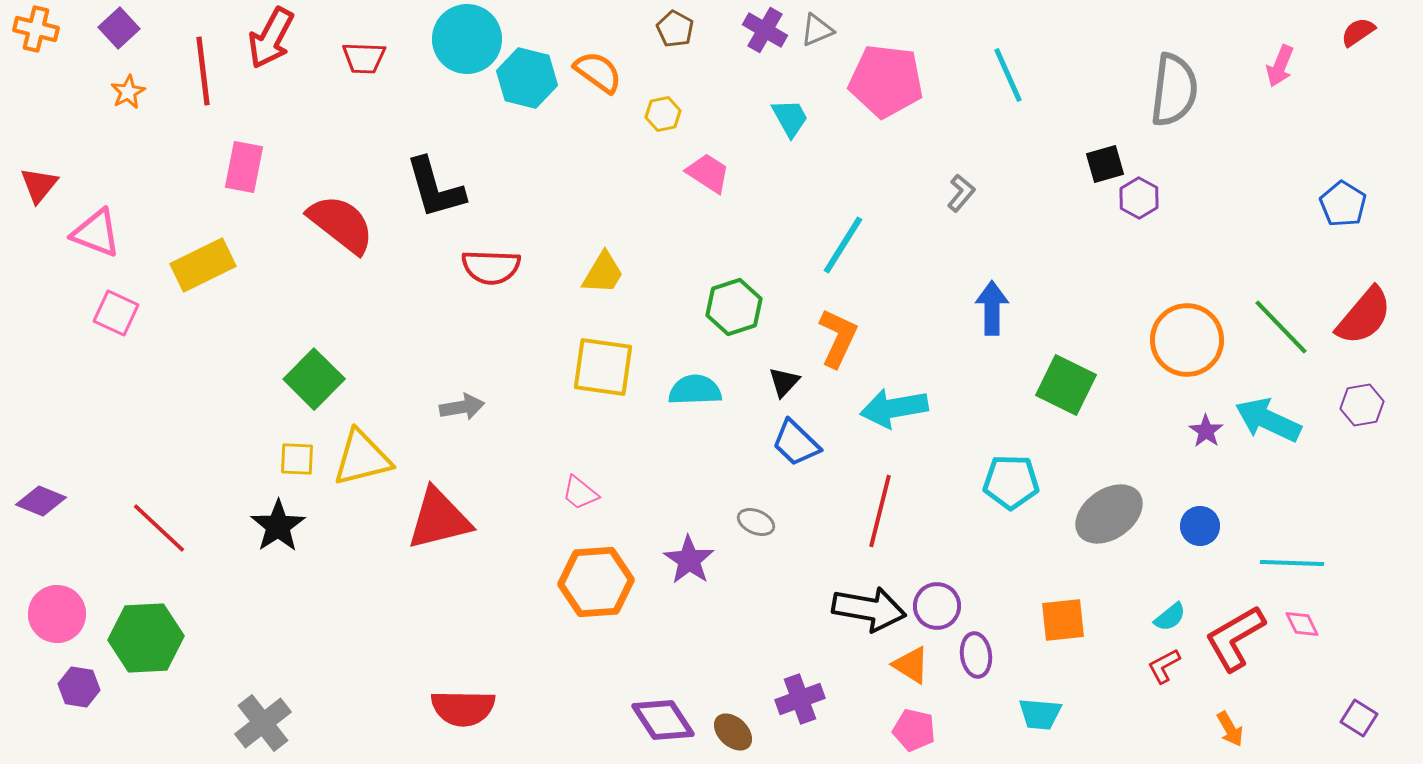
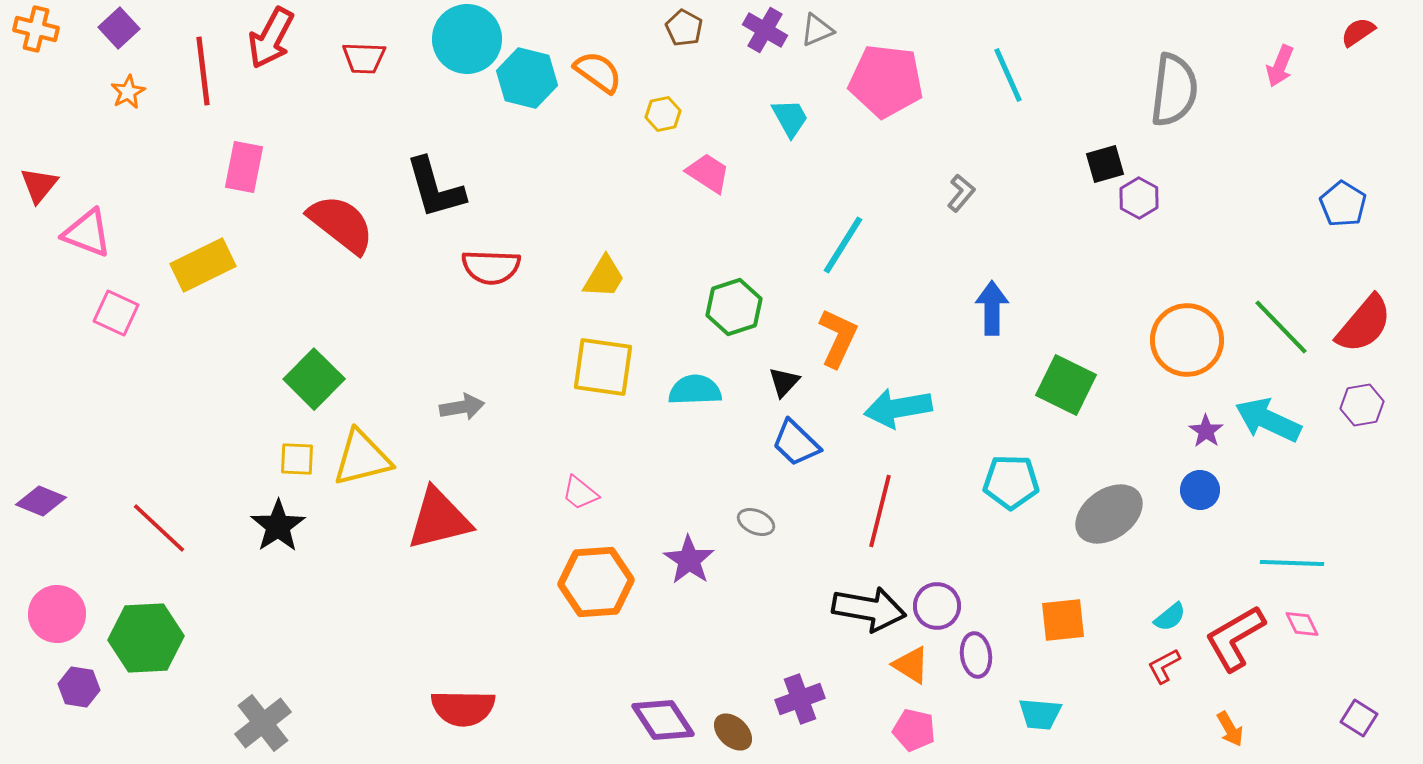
brown pentagon at (675, 29): moved 9 px right, 1 px up
pink triangle at (96, 233): moved 9 px left
yellow trapezoid at (603, 273): moved 1 px right, 4 px down
red semicircle at (1364, 316): moved 8 px down
cyan arrow at (894, 408): moved 4 px right
blue circle at (1200, 526): moved 36 px up
